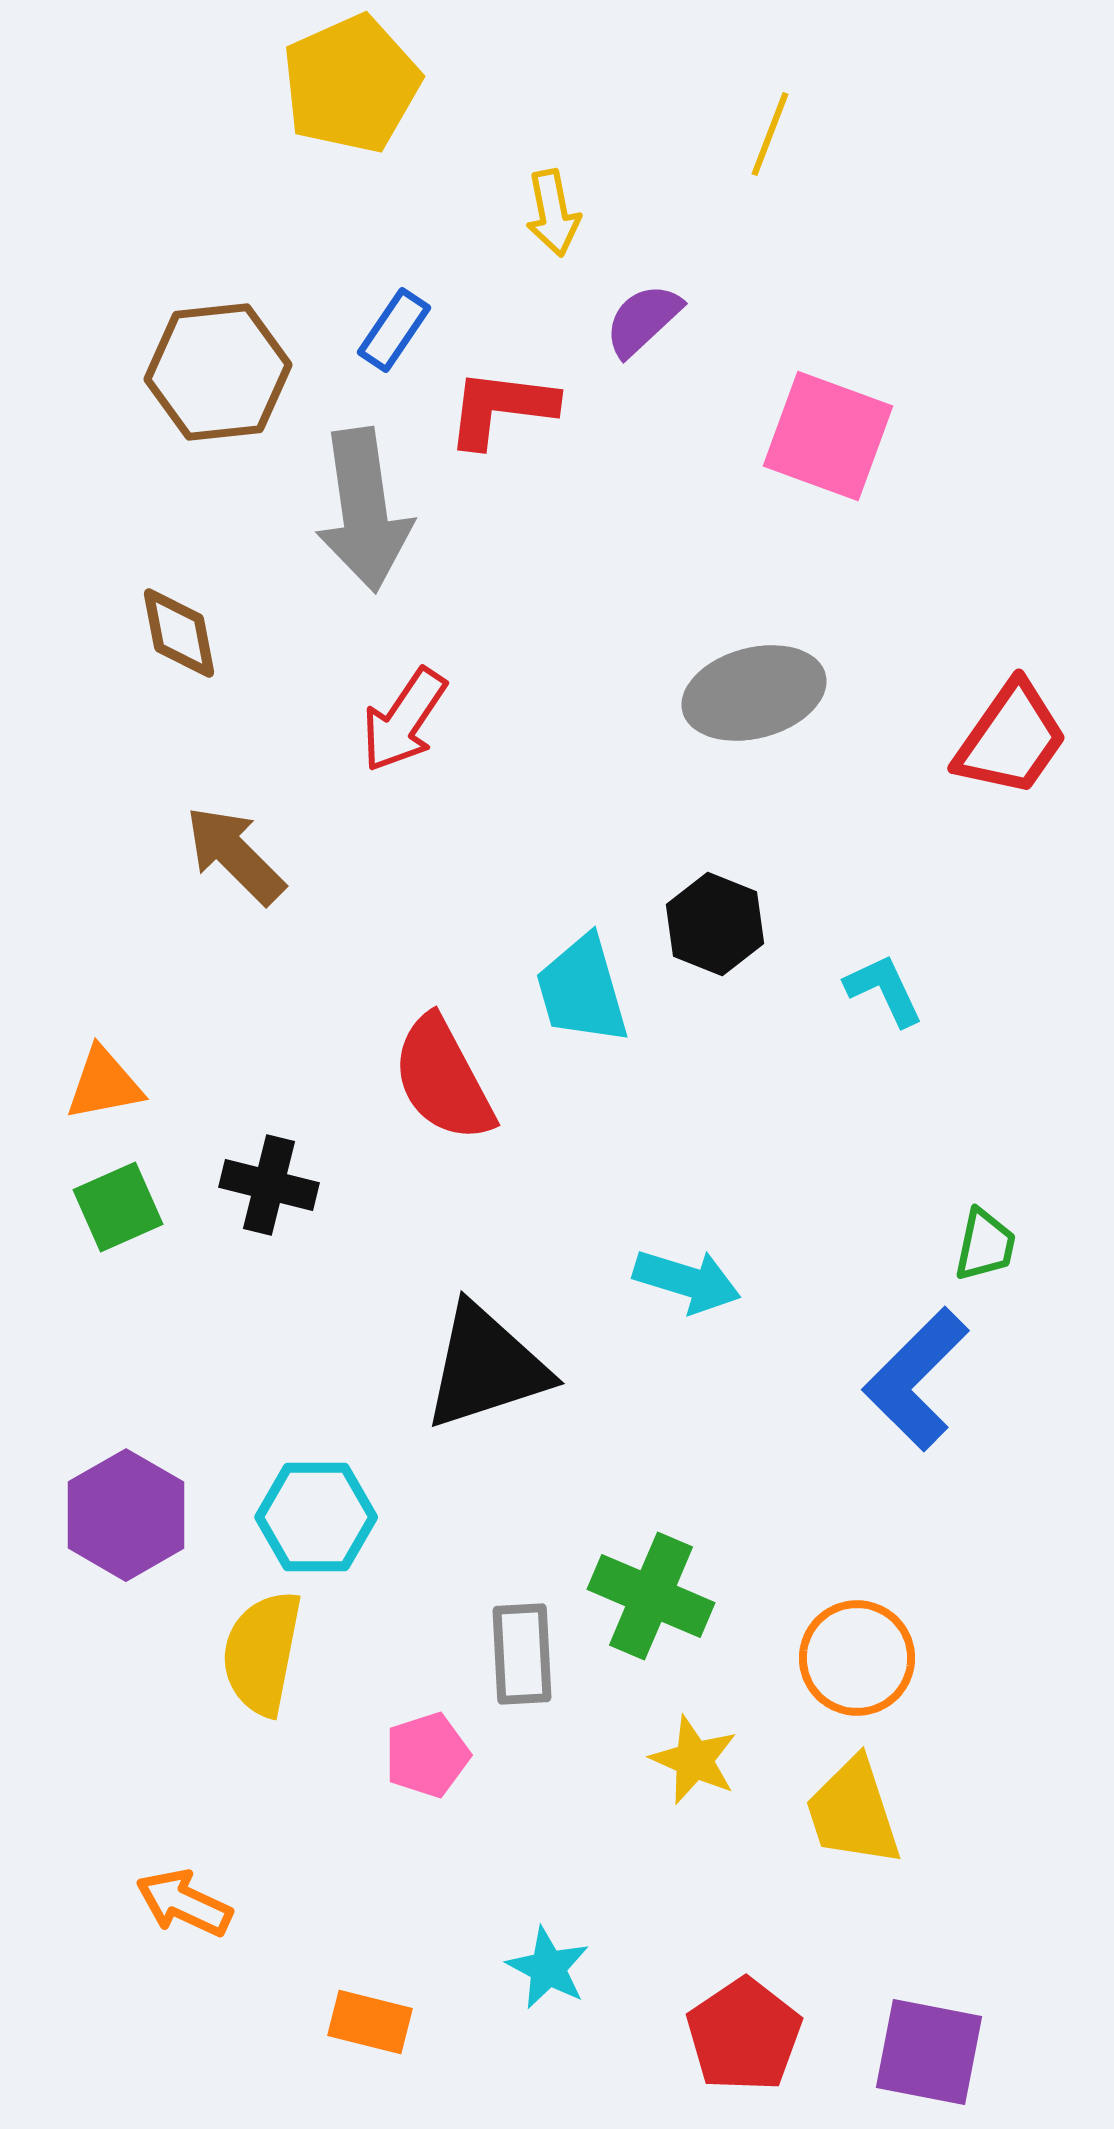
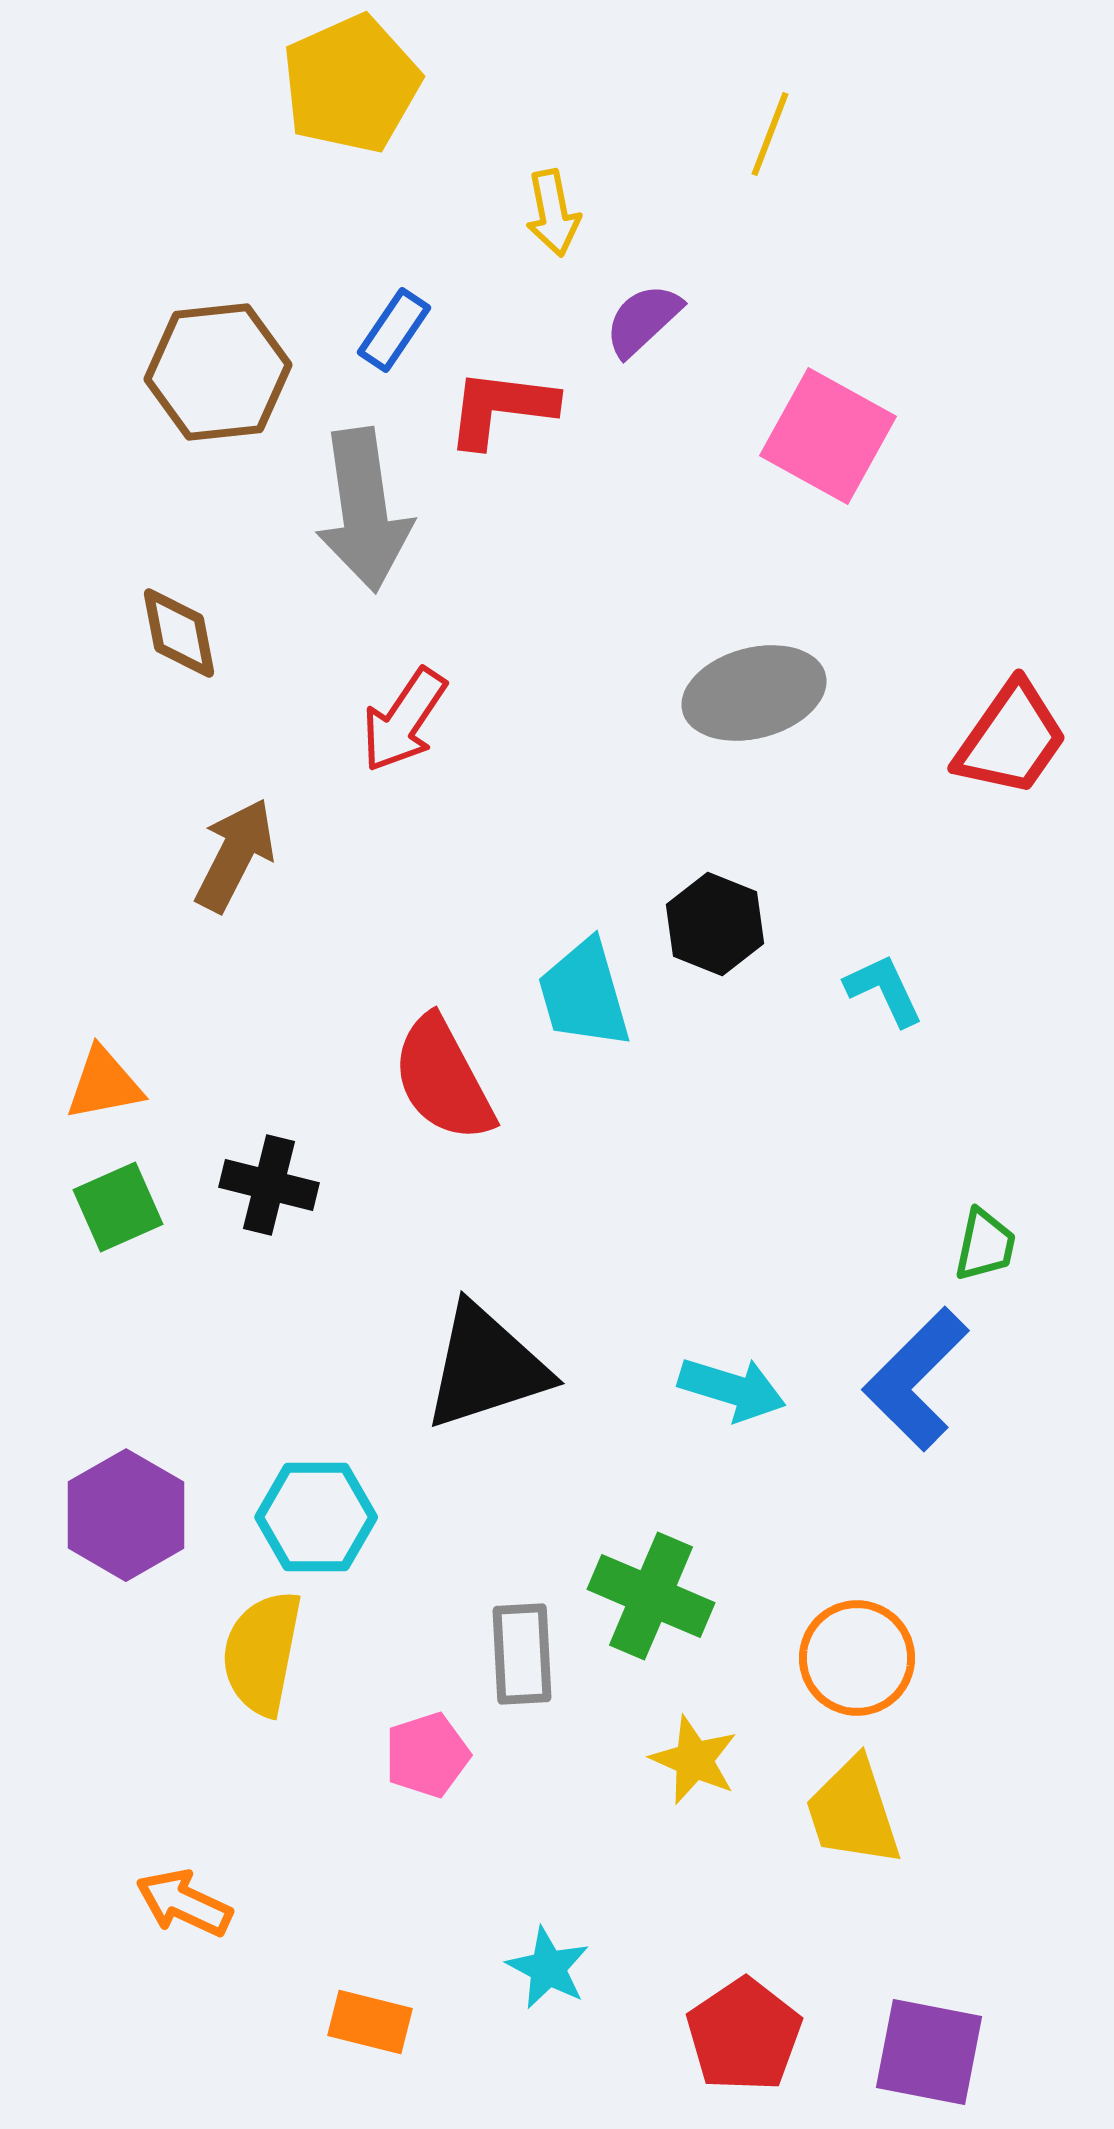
pink square: rotated 9 degrees clockwise
brown arrow: rotated 72 degrees clockwise
cyan trapezoid: moved 2 px right, 4 px down
cyan arrow: moved 45 px right, 108 px down
